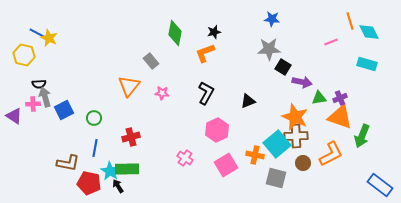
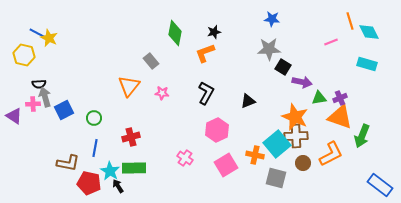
green rectangle at (127, 169): moved 7 px right, 1 px up
